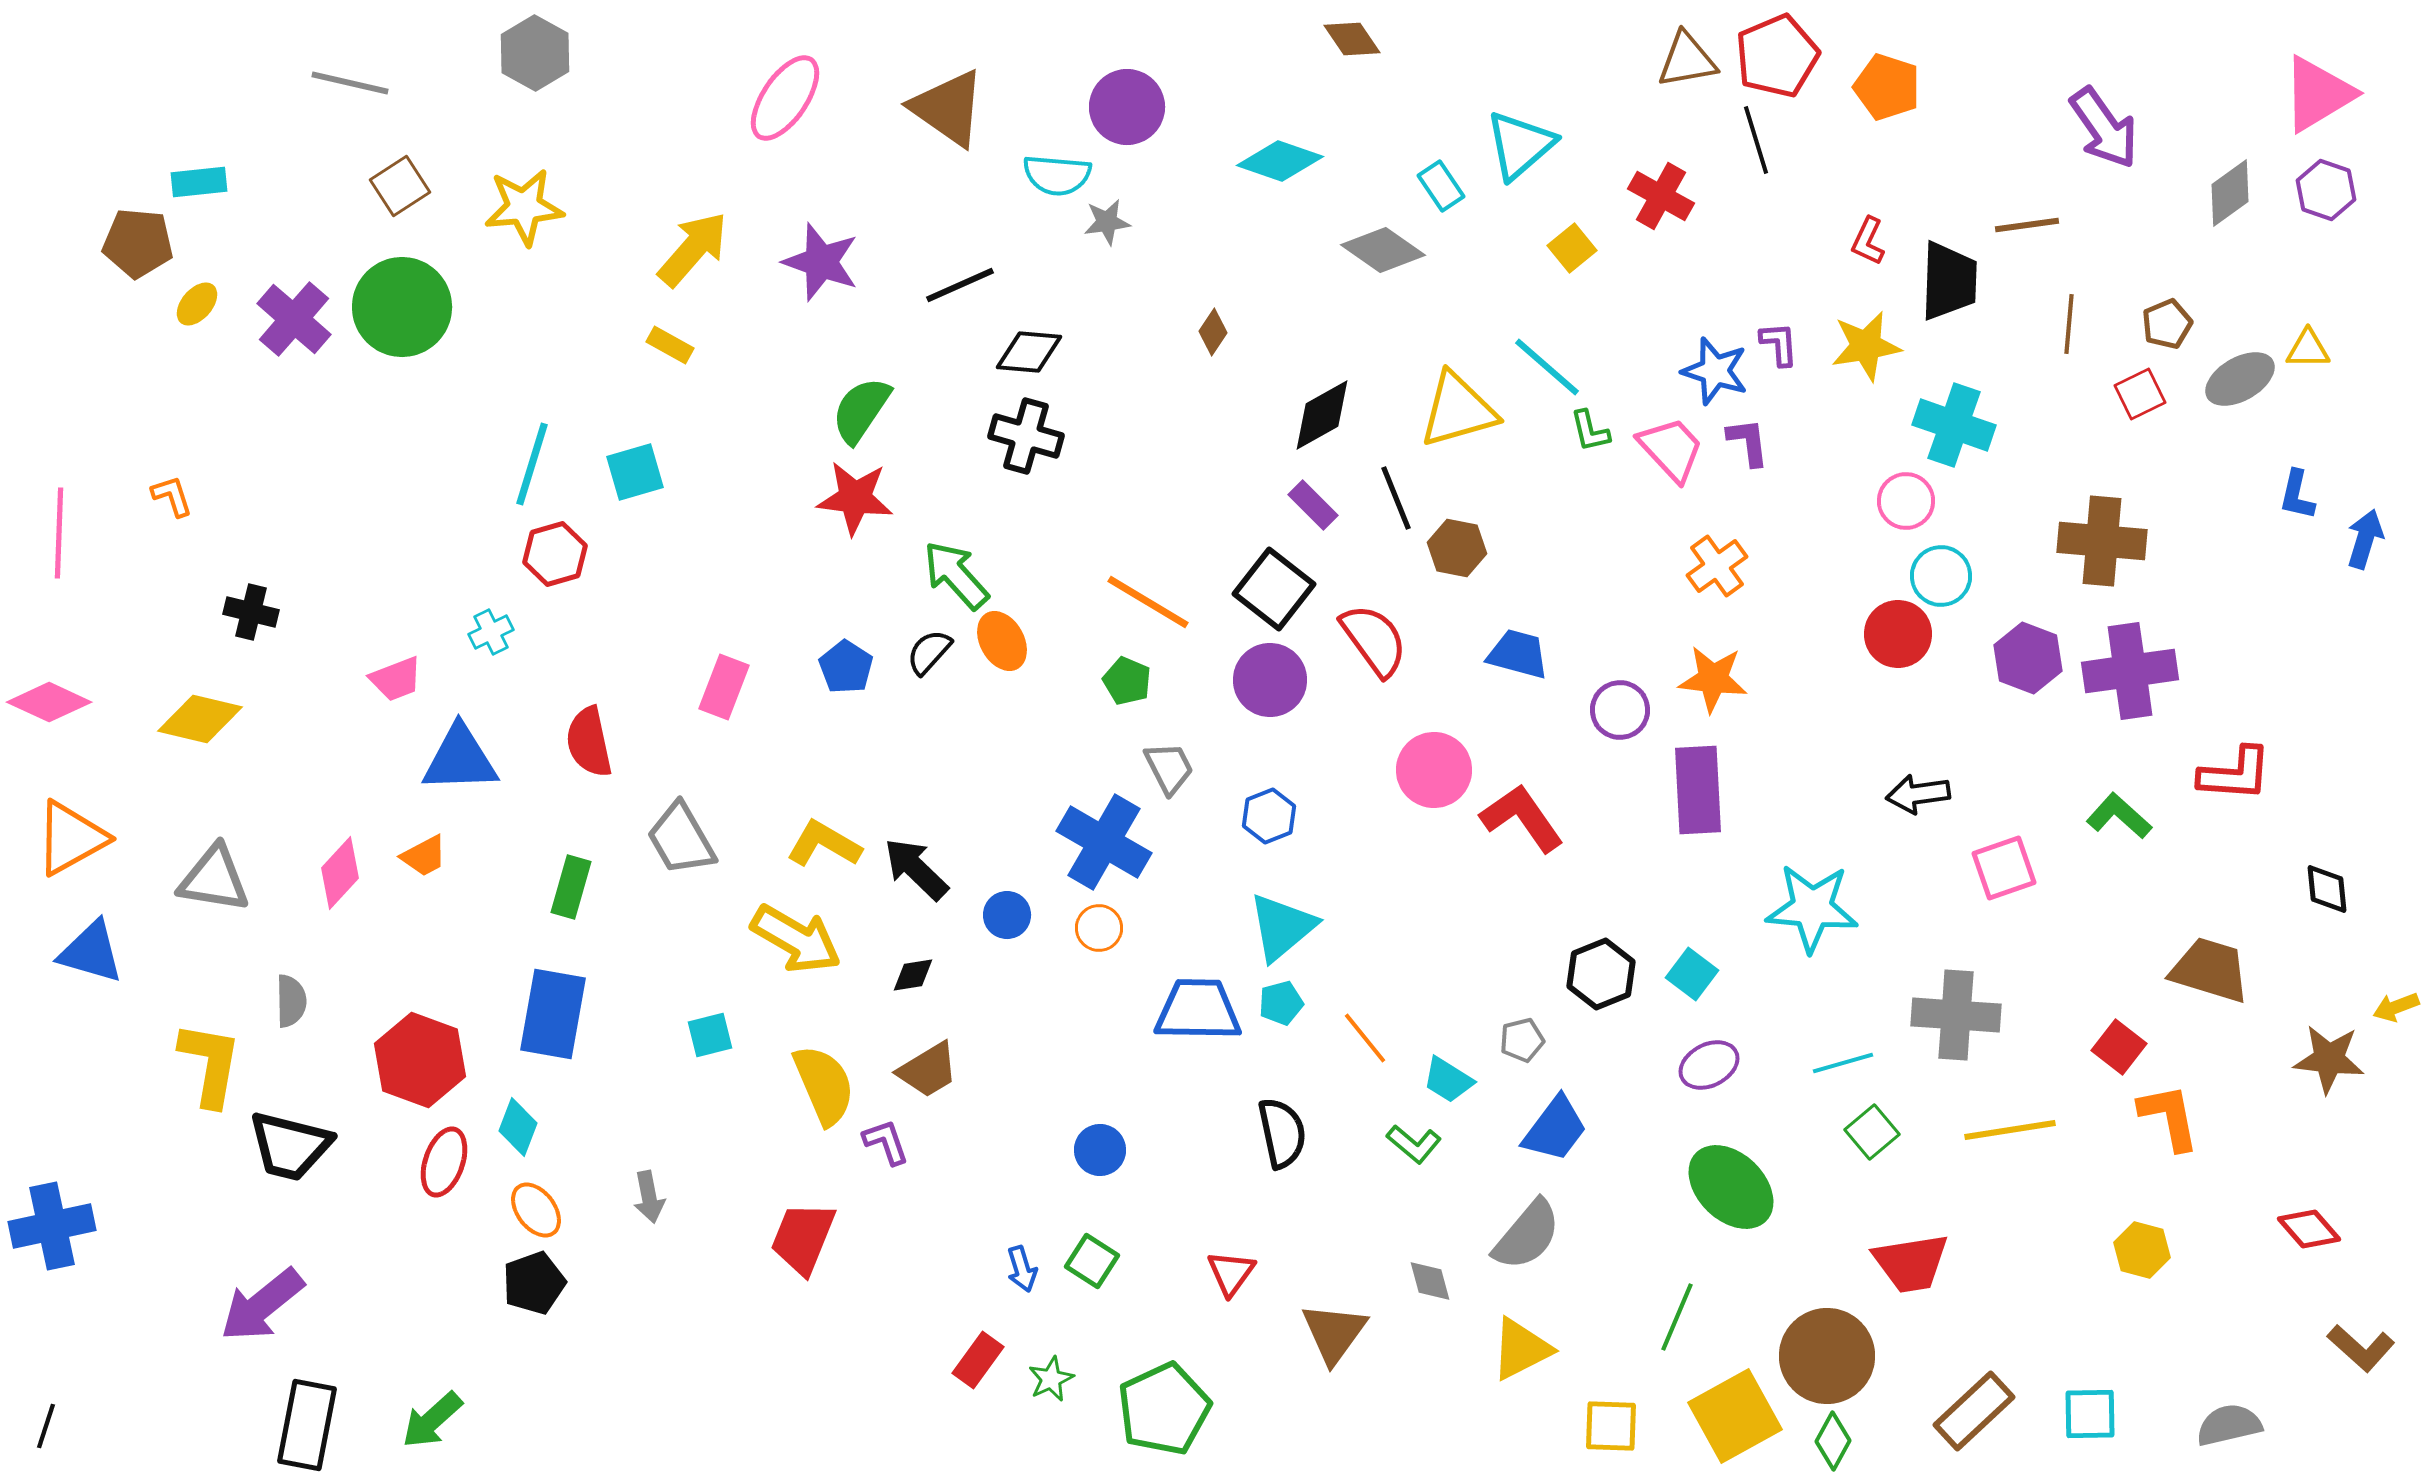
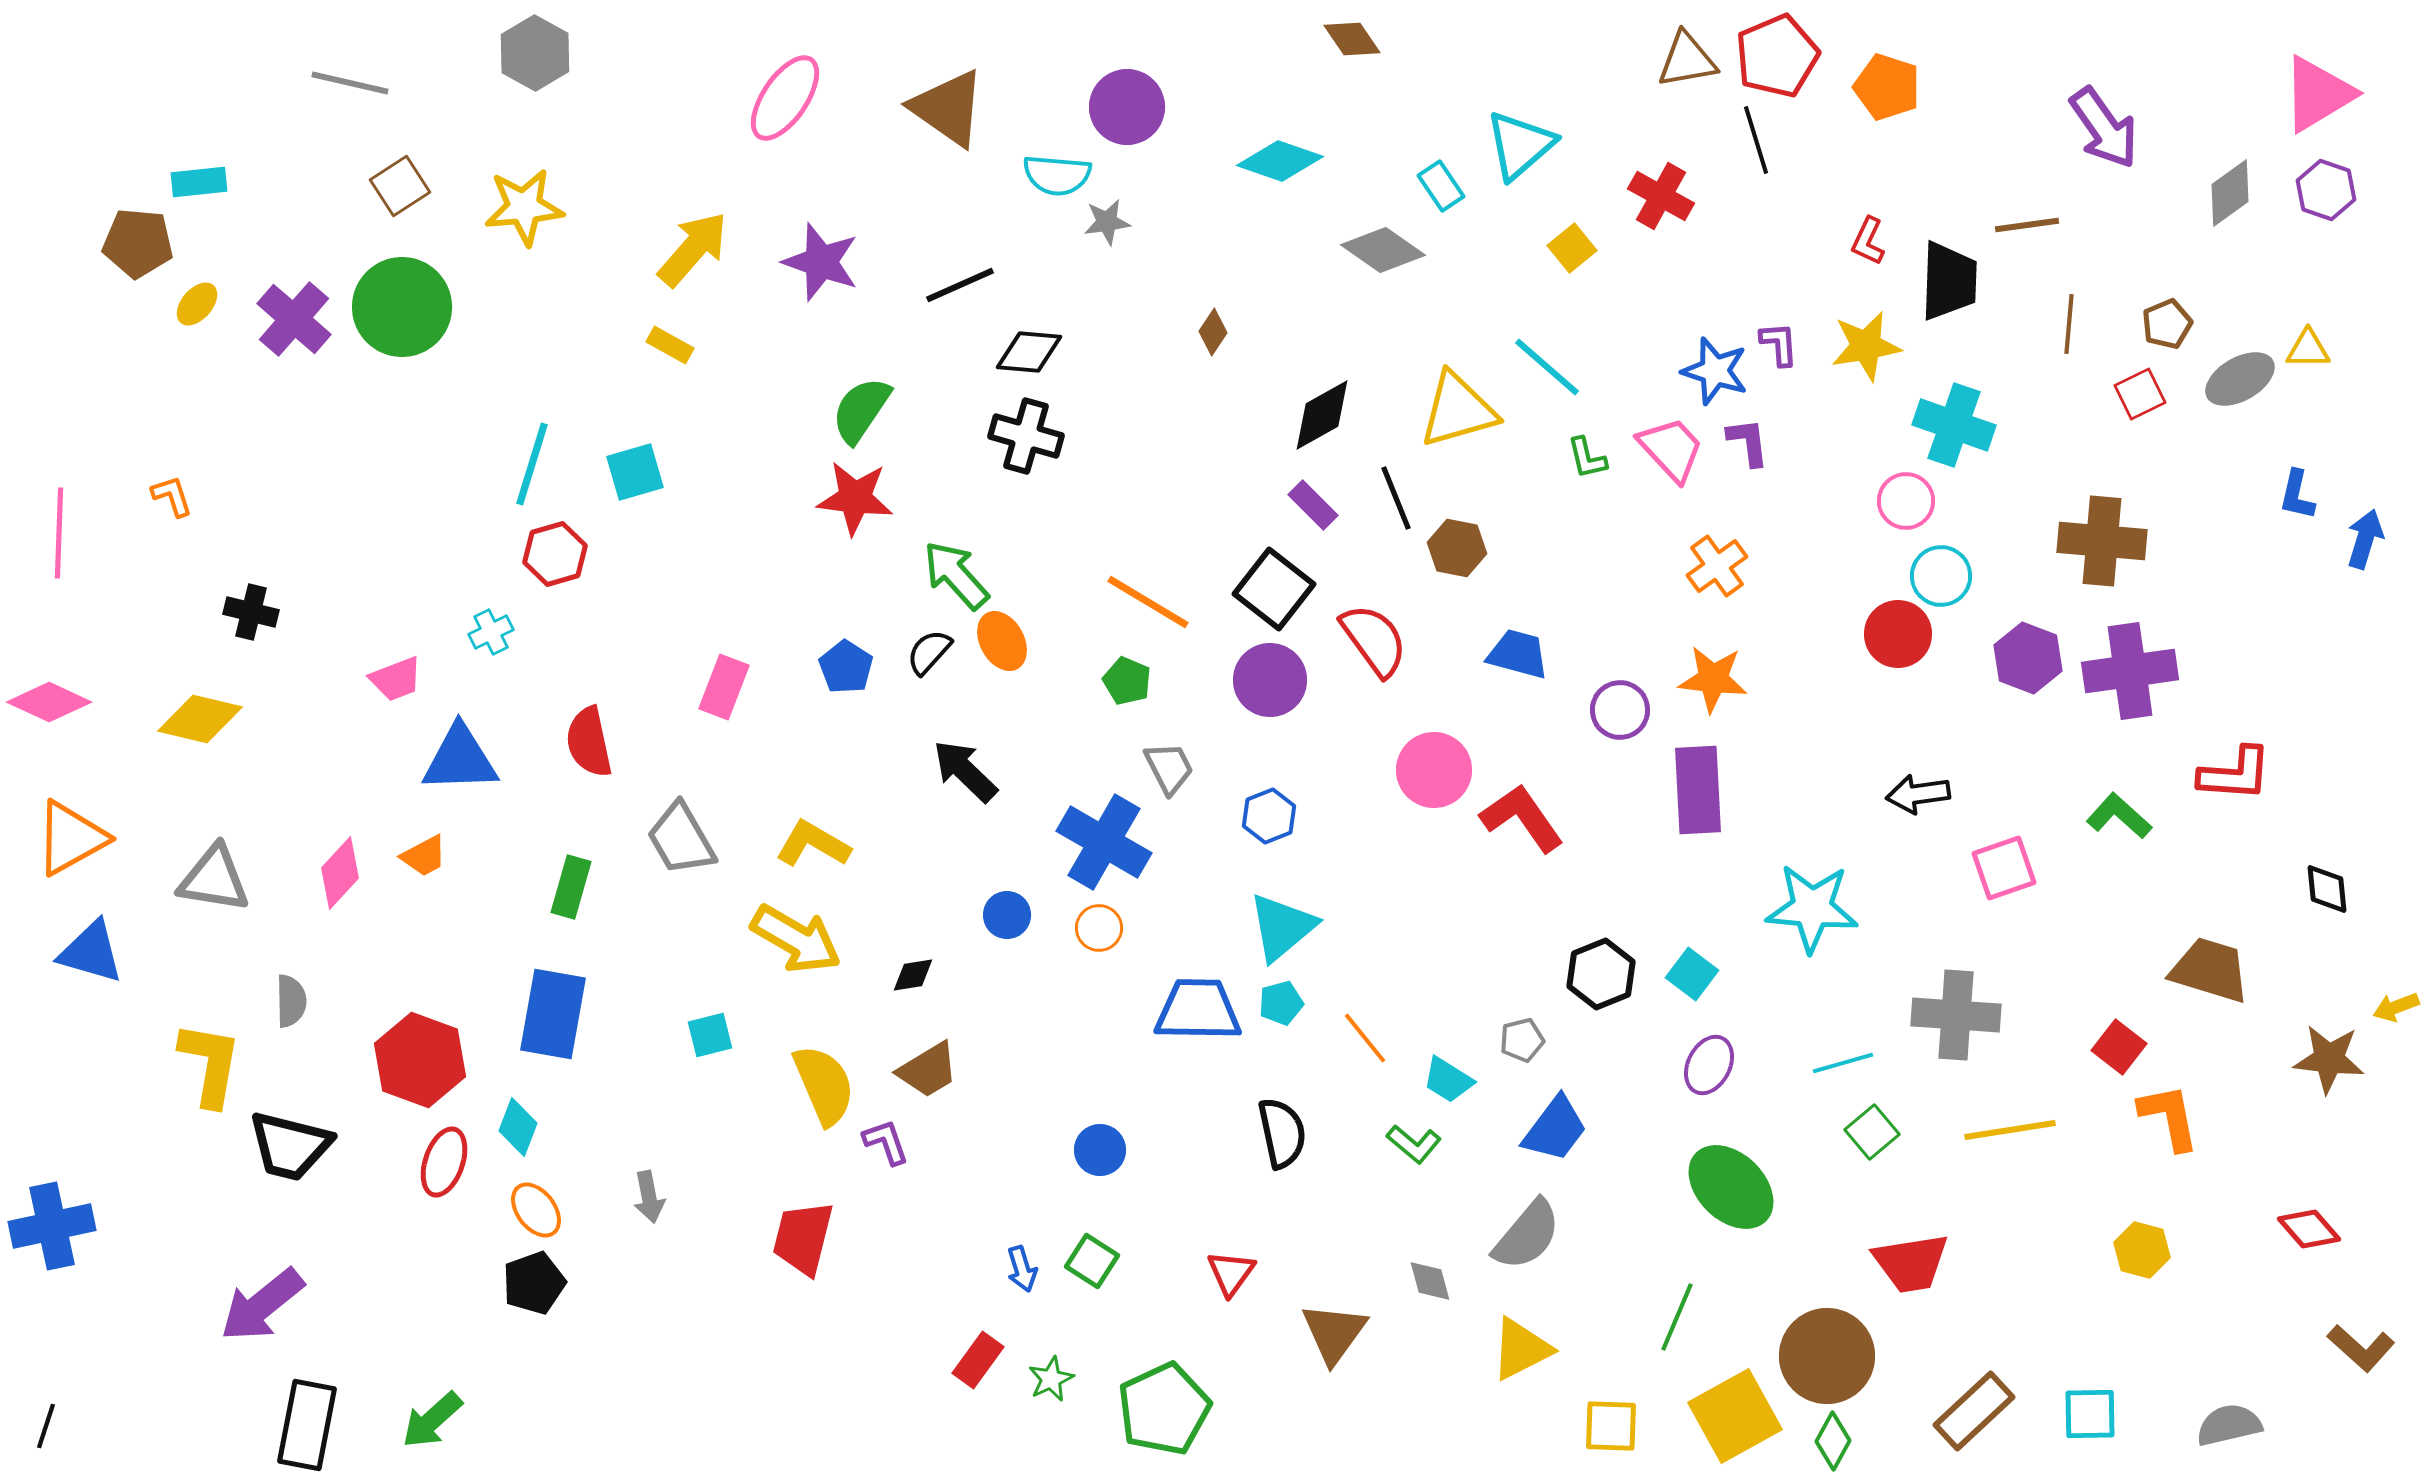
green L-shape at (1590, 431): moved 3 px left, 27 px down
yellow L-shape at (824, 844): moved 11 px left
black arrow at (916, 869): moved 49 px right, 98 px up
purple ellipse at (1709, 1065): rotated 36 degrees counterclockwise
red trapezoid at (803, 1238): rotated 8 degrees counterclockwise
